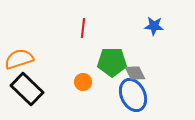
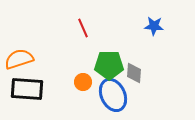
red line: rotated 30 degrees counterclockwise
green pentagon: moved 3 px left, 3 px down
gray diamond: moved 1 px left; rotated 30 degrees clockwise
black rectangle: rotated 40 degrees counterclockwise
blue ellipse: moved 20 px left
